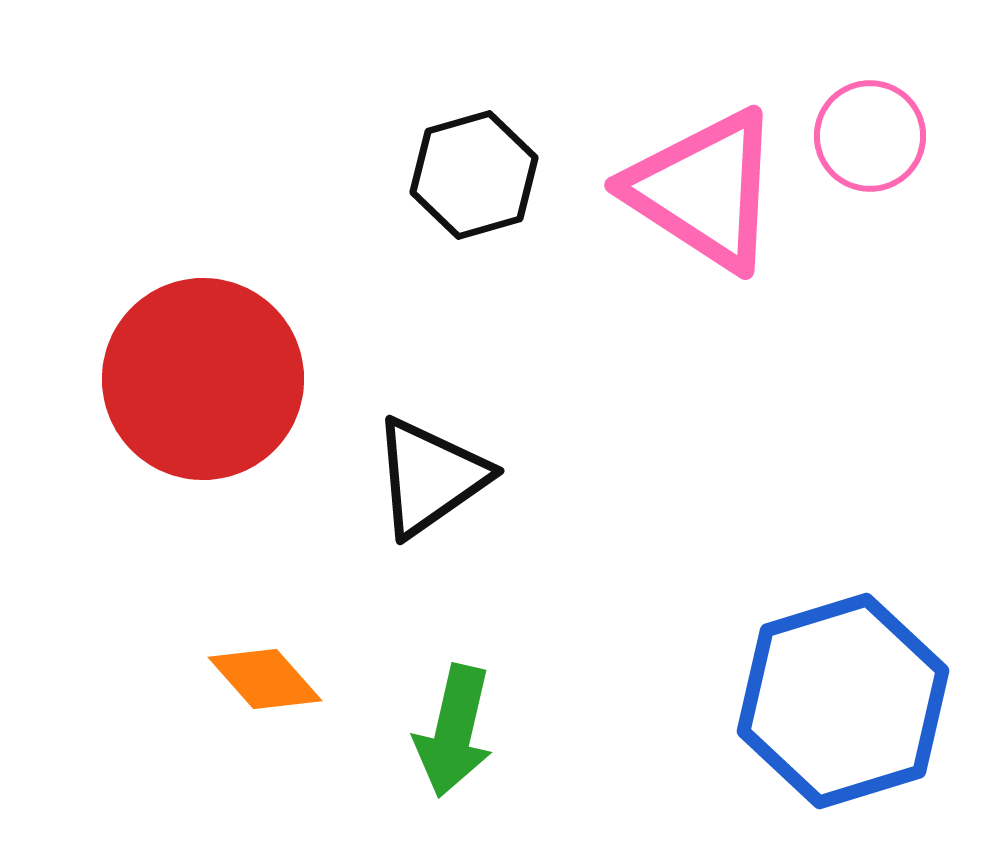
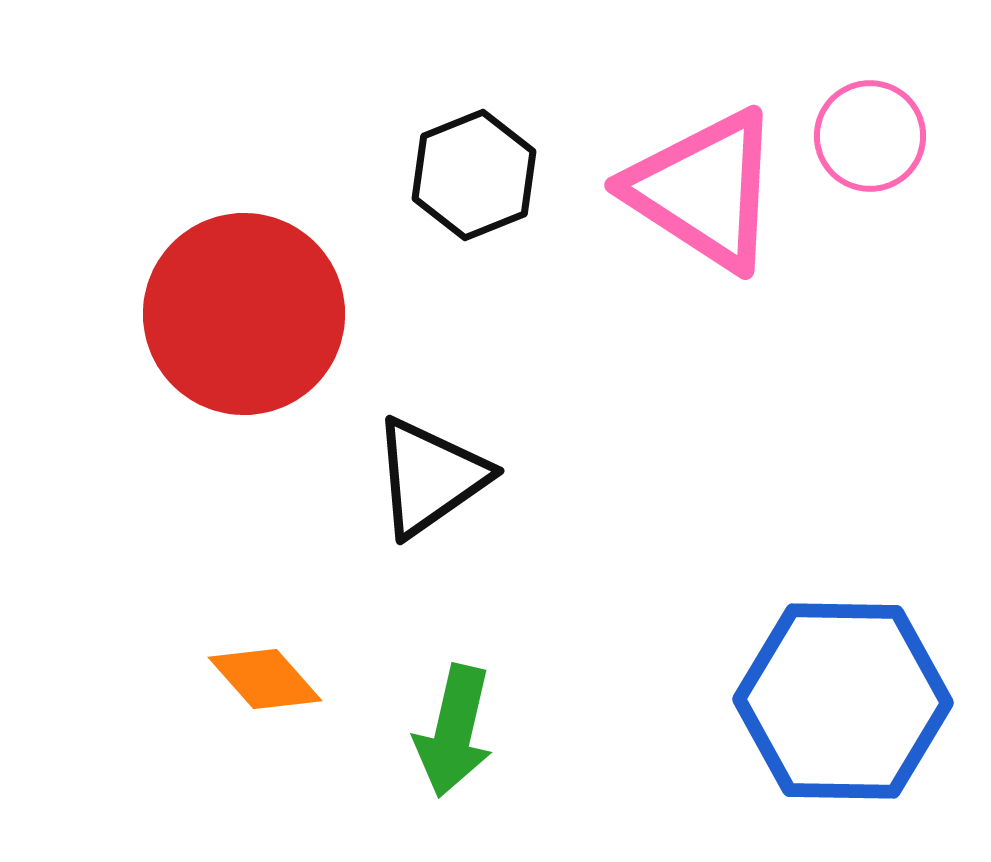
black hexagon: rotated 6 degrees counterclockwise
red circle: moved 41 px right, 65 px up
blue hexagon: rotated 18 degrees clockwise
